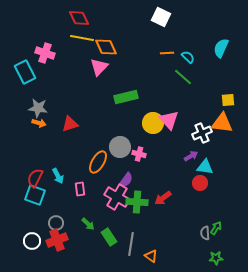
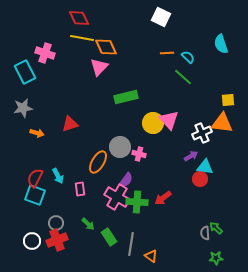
cyan semicircle at (221, 48): moved 4 px up; rotated 42 degrees counterclockwise
gray star at (38, 108): moved 15 px left; rotated 18 degrees counterclockwise
orange arrow at (39, 123): moved 2 px left, 10 px down
red circle at (200, 183): moved 4 px up
green arrow at (216, 228): rotated 80 degrees counterclockwise
